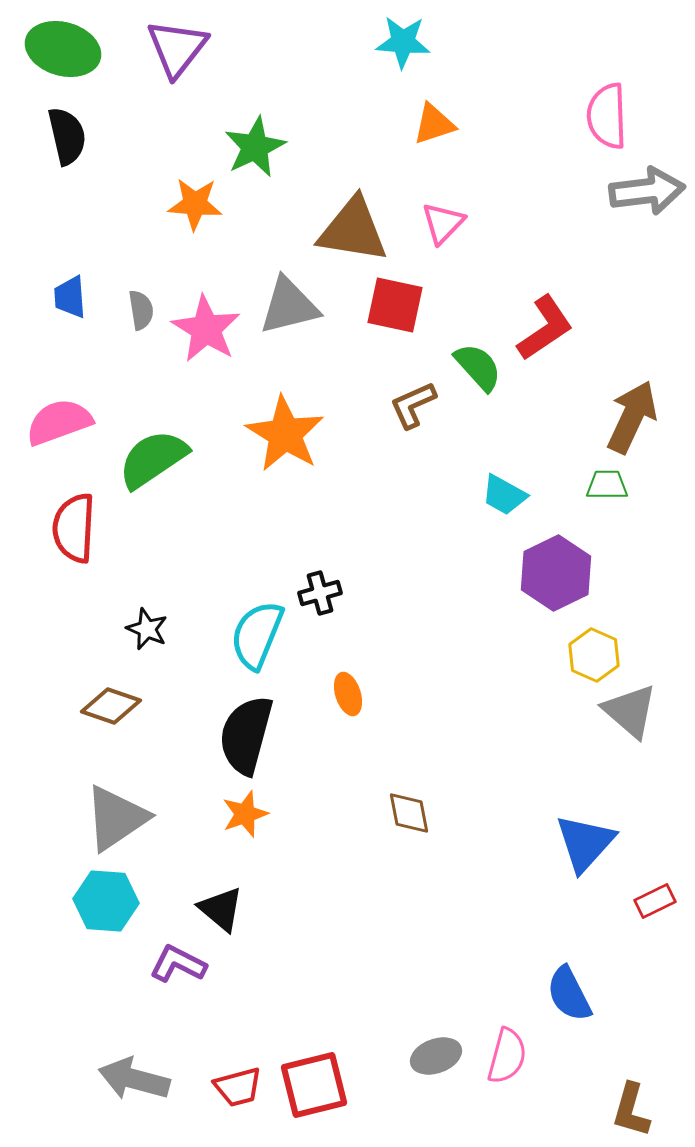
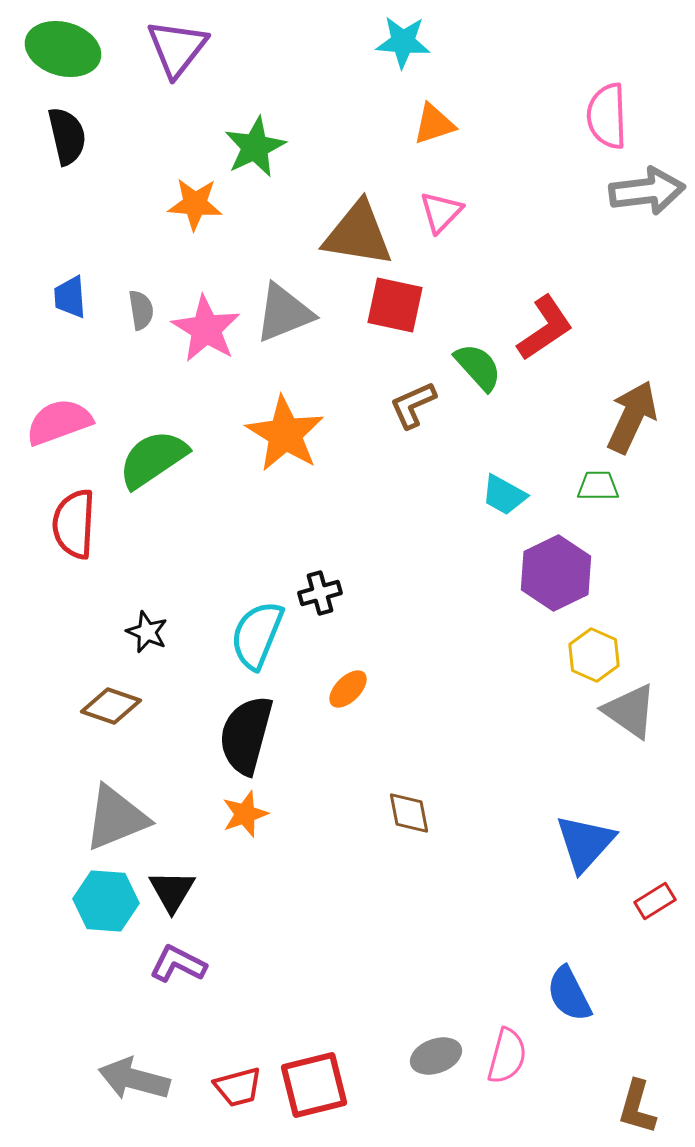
pink triangle at (443, 223): moved 2 px left, 11 px up
brown triangle at (353, 230): moved 5 px right, 4 px down
gray triangle at (289, 306): moved 5 px left, 7 px down; rotated 8 degrees counterclockwise
green trapezoid at (607, 485): moved 9 px left, 1 px down
red semicircle at (74, 528): moved 4 px up
black star at (147, 629): moved 3 px down
orange ellipse at (348, 694): moved 5 px up; rotated 63 degrees clockwise
gray triangle at (630, 711): rotated 6 degrees counterclockwise
gray triangle at (116, 818): rotated 12 degrees clockwise
red rectangle at (655, 901): rotated 6 degrees counterclockwise
black triangle at (221, 909): moved 49 px left, 18 px up; rotated 21 degrees clockwise
brown L-shape at (631, 1110): moved 6 px right, 3 px up
